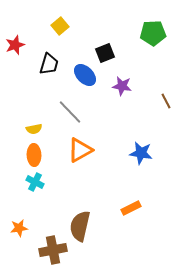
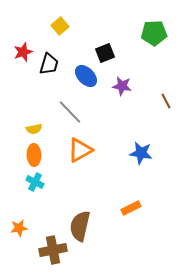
green pentagon: moved 1 px right
red star: moved 8 px right, 7 px down
blue ellipse: moved 1 px right, 1 px down
